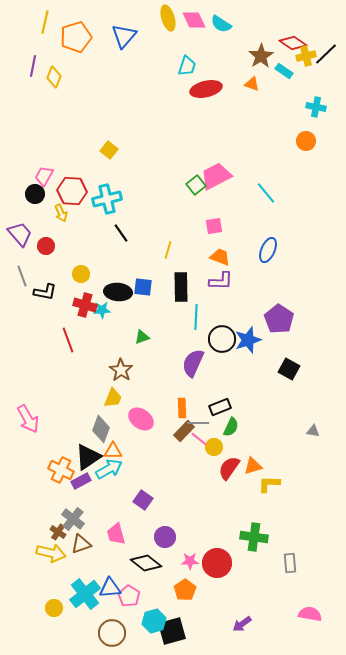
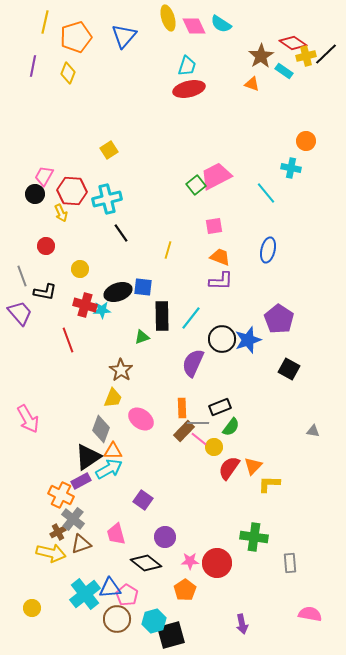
pink diamond at (194, 20): moved 6 px down
yellow diamond at (54, 77): moved 14 px right, 4 px up
red ellipse at (206, 89): moved 17 px left
cyan cross at (316, 107): moved 25 px left, 61 px down
yellow square at (109, 150): rotated 18 degrees clockwise
purple trapezoid at (20, 234): moved 79 px down
blue ellipse at (268, 250): rotated 10 degrees counterclockwise
yellow circle at (81, 274): moved 1 px left, 5 px up
black rectangle at (181, 287): moved 19 px left, 29 px down
black ellipse at (118, 292): rotated 24 degrees counterclockwise
cyan line at (196, 317): moved 5 px left, 1 px down; rotated 35 degrees clockwise
green semicircle at (231, 427): rotated 12 degrees clockwise
orange triangle at (253, 466): rotated 30 degrees counterclockwise
orange cross at (61, 470): moved 25 px down
brown cross at (58, 532): rotated 28 degrees clockwise
pink pentagon at (129, 596): moved 2 px left, 1 px up
yellow circle at (54, 608): moved 22 px left
purple arrow at (242, 624): rotated 66 degrees counterclockwise
black square at (172, 631): moved 1 px left, 4 px down
brown circle at (112, 633): moved 5 px right, 14 px up
